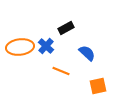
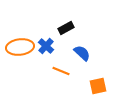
blue semicircle: moved 5 px left
